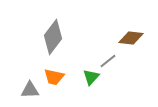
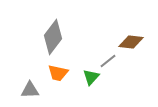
brown diamond: moved 4 px down
orange trapezoid: moved 4 px right, 4 px up
